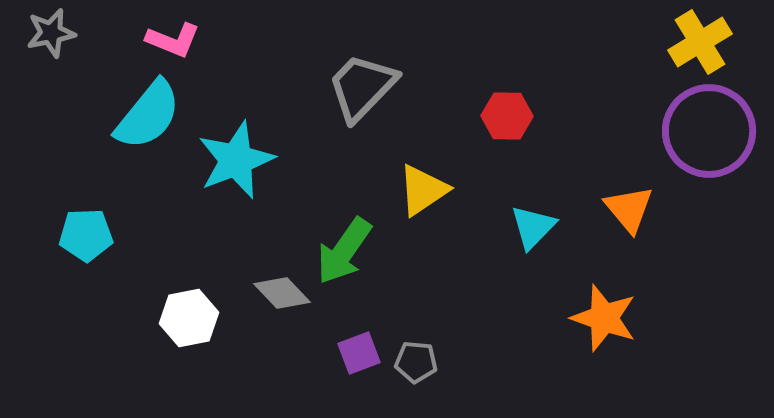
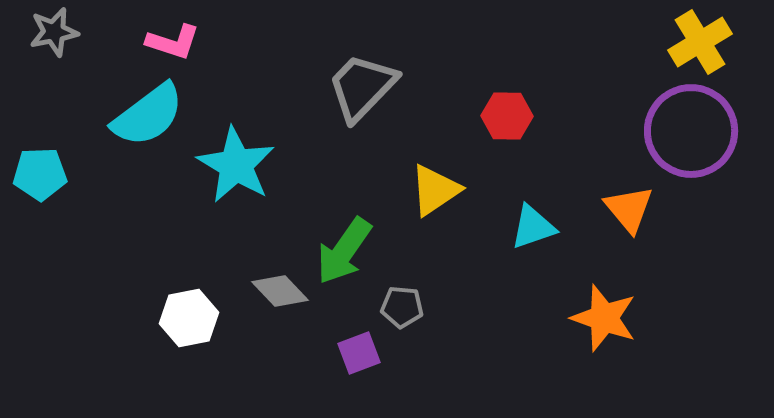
gray star: moved 3 px right, 1 px up
pink L-shape: moved 2 px down; rotated 4 degrees counterclockwise
cyan semicircle: rotated 14 degrees clockwise
purple circle: moved 18 px left
cyan star: moved 5 px down; rotated 20 degrees counterclockwise
yellow triangle: moved 12 px right
cyan triangle: rotated 27 degrees clockwise
cyan pentagon: moved 46 px left, 61 px up
gray diamond: moved 2 px left, 2 px up
gray pentagon: moved 14 px left, 55 px up
